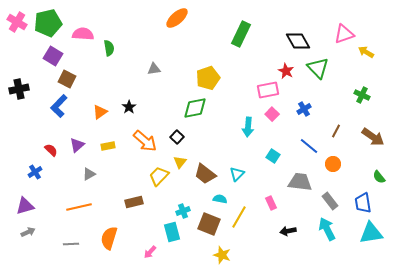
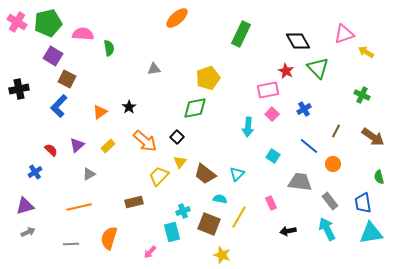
yellow rectangle at (108, 146): rotated 32 degrees counterclockwise
green semicircle at (379, 177): rotated 24 degrees clockwise
